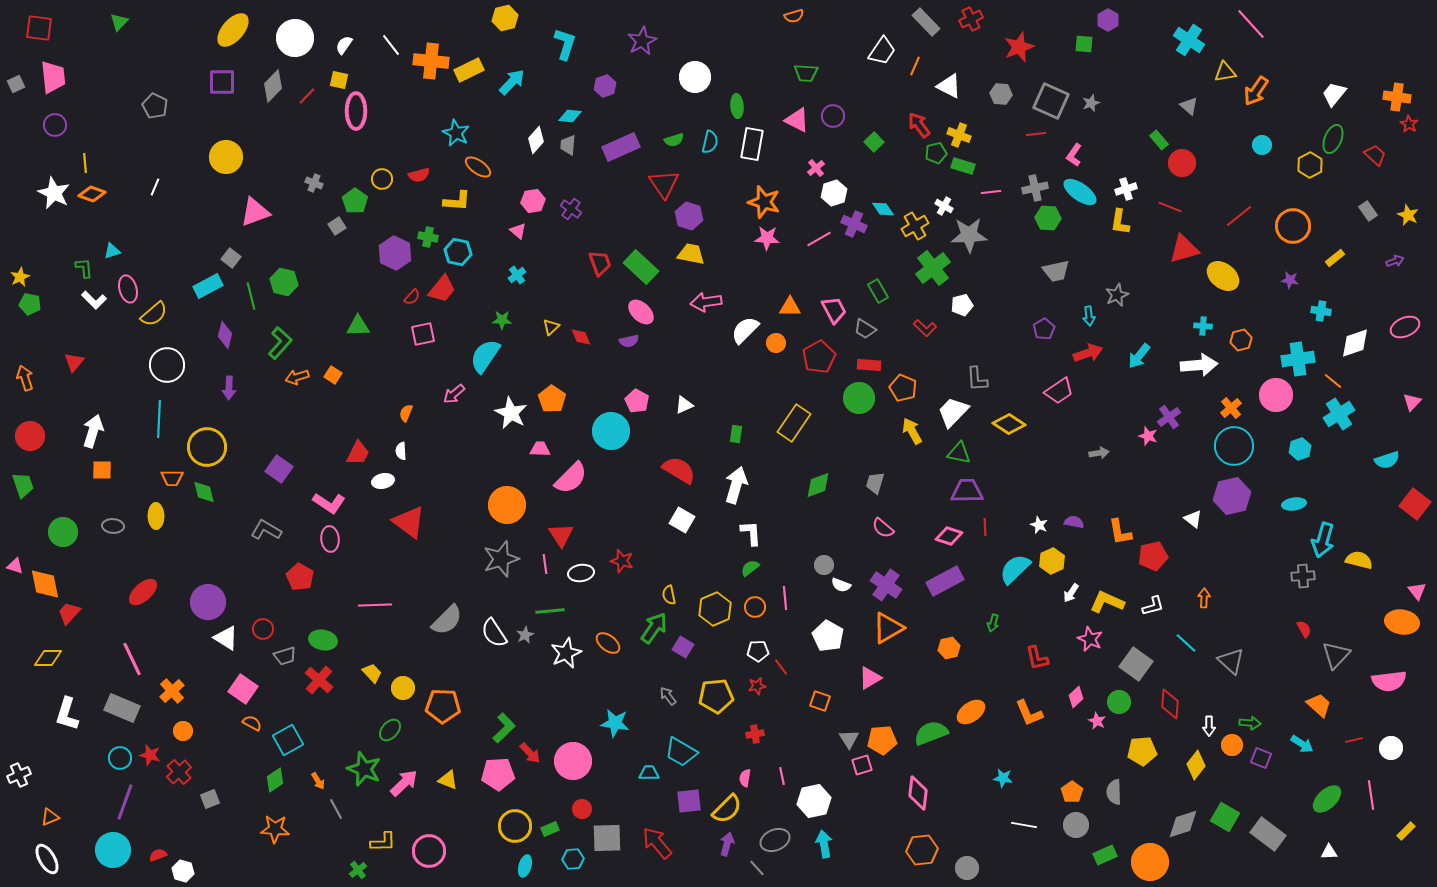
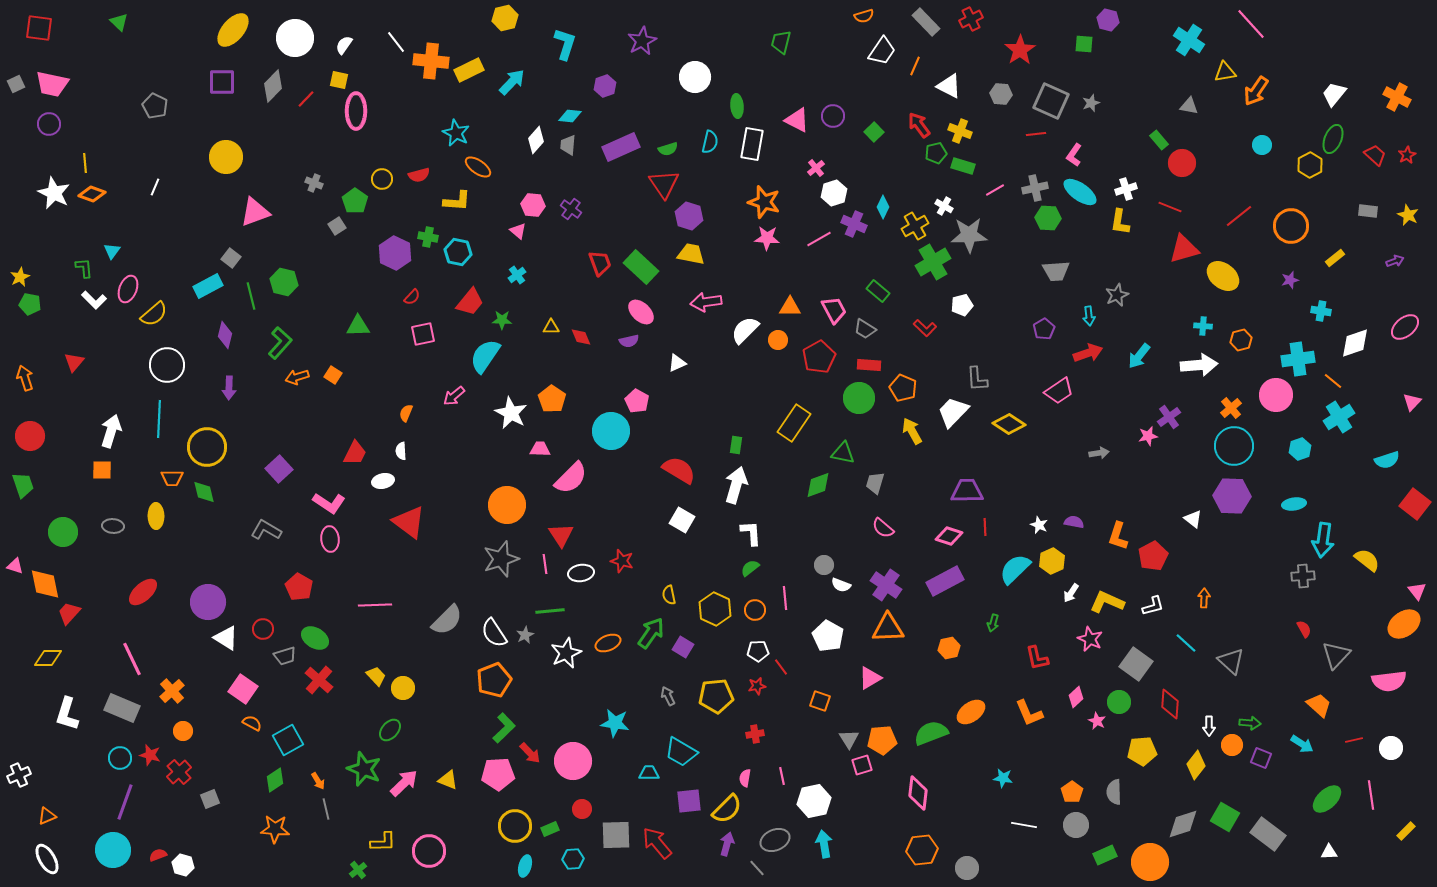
orange semicircle at (794, 16): moved 70 px right
purple hexagon at (1108, 20): rotated 15 degrees counterclockwise
green triangle at (119, 22): rotated 30 degrees counterclockwise
white line at (391, 45): moved 5 px right, 3 px up
red star at (1019, 47): moved 1 px right, 3 px down; rotated 12 degrees counterclockwise
green trapezoid at (806, 73): moved 25 px left, 31 px up; rotated 100 degrees clockwise
pink trapezoid at (53, 77): moved 1 px left, 7 px down; rotated 108 degrees clockwise
red line at (307, 96): moved 1 px left, 3 px down
orange cross at (1397, 97): rotated 20 degrees clockwise
gray triangle at (1189, 106): rotated 30 degrees counterclockwise
red star at (1409, 124): moved 2 px left, 31 px down; rotated 12 degrees clockwise
purple circle at (55, 125): moved 6 px left, 1 px up
yellow cross at (959, 135): moved 1 px right, 4 px up
green semicircle at (674, 140): moved 6 px left, 9 px down
green square at (874, 142): moved 10 px up
pink line at (991, 192): moved 4 px right, 2 px up; rotated 24 degrees counterclockwise
pink hexagon at (533, 201): moved 4 px down; rotated 15 degrees clockwise
cyan diamond at (883, 209): moved 2 px up; rotated 60 degrees clockwise
gray rectangle at (1368, 211): rotated 48 degrees counterclockwise
orange circle at (1293, 226): moved 2 px left
cyan triangle at (112, 251): rotated 36 degrees counterclockwise
green cross at (933, 268): moved 6 px up; rotated 8 degrees clockwise
gray trapezoid at (1056, 271): rotated 8 degrees clockwise
purple star at (1290, 280): rotated 24 degrees counterclockwise
pink ellipse at (128, 289): rotated 36 degrees clockwise
red trapezoid at (442, 289): moved 28 px right, 13 px down
green rectangle at (878, 291): rotated 20 degrees counterclockwise
yellow triangle at (551, 327): rotated 42 degrees clockwise
pink ellipse at (1405, 327): rotated 16 degrees counterclockwise
orange circle at (776, 343): moved 2 px right, 3 px up
pink arrow at (454, 394): moved 2 px down
white triangle at (684, 405): moved 7 px left, 42 px up
cyan cross at (1339, 414): moved 3 px down
white arrow at (93, 431): moved 18 px right
green rectangle at (736, 434): moved 11 px down
pink star at (1148, 436): rotated 30 degrees counterclockwise
red trapezoid at (358, 453): moved 3 px left
green triangle at (959, 453): moved 116 px left
purple square at (279, 469): rotated 12 degrees clockwise
purple hexagon at (1232, 496): rotated 15 degrees clockwise
orange L-shape at (1120, 532): moved 2 px left, 4 px down; rotated 28 degrees clockwise
cyan arrow at (1323, 540): rotated 8 degrees counterclockwise
red pentagon at (1153, 556): rotated 16 degrees counterclockwise
yellow semicircle at (1359, 560): moved 8 px right; rotated 24 degrees clockwise
red pentagon at (300, 577): moved 1 px left, 10 px down
orange circle at (755, 607): moved 3 px down
yellow hexagon at (715, 609): rotated 12 degrees counterclockwise
orange ellipse at (1402, 622): moved 2 px right, 2 px down; rotated 44 degrees counterclockwise
green arrow at (654, 628): moved 3 px left, 5 px down
orange triangle at (888, 628): rotated 28 degrees clockwise
green ellipse at (323, 640): moved 8 px left, 2 px up; rotated 20 degrees clockwise
orange ellipse at (608, 643): rotated 60 degrees counterclockwise
yellow trapezoid at (372, 673): moved 4 px right, 3 px down
gray arrow at (668, 696): rotated 12 degrees clockwise
orange pentagon at (443, 706): moved 51 px right, 26 px up; rotated 24 degrees counterclockwise
gray line at (336, 809): moved 10 px left; rotated 15 degrees clockwise
orange triangle at (50, 817): moved 3 px left, 1 px up
gray square at (607, 838): moved 9 px right, 3 px up
white hexagon at (183, 871): moved 6 px up
